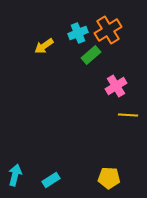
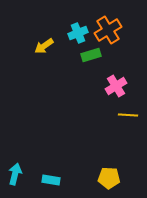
green rectangle: rotated 24 degrees clockwise
cyan arrow: moved 1 px up
cyan rectangle: rotated 42 degrees clockwise
